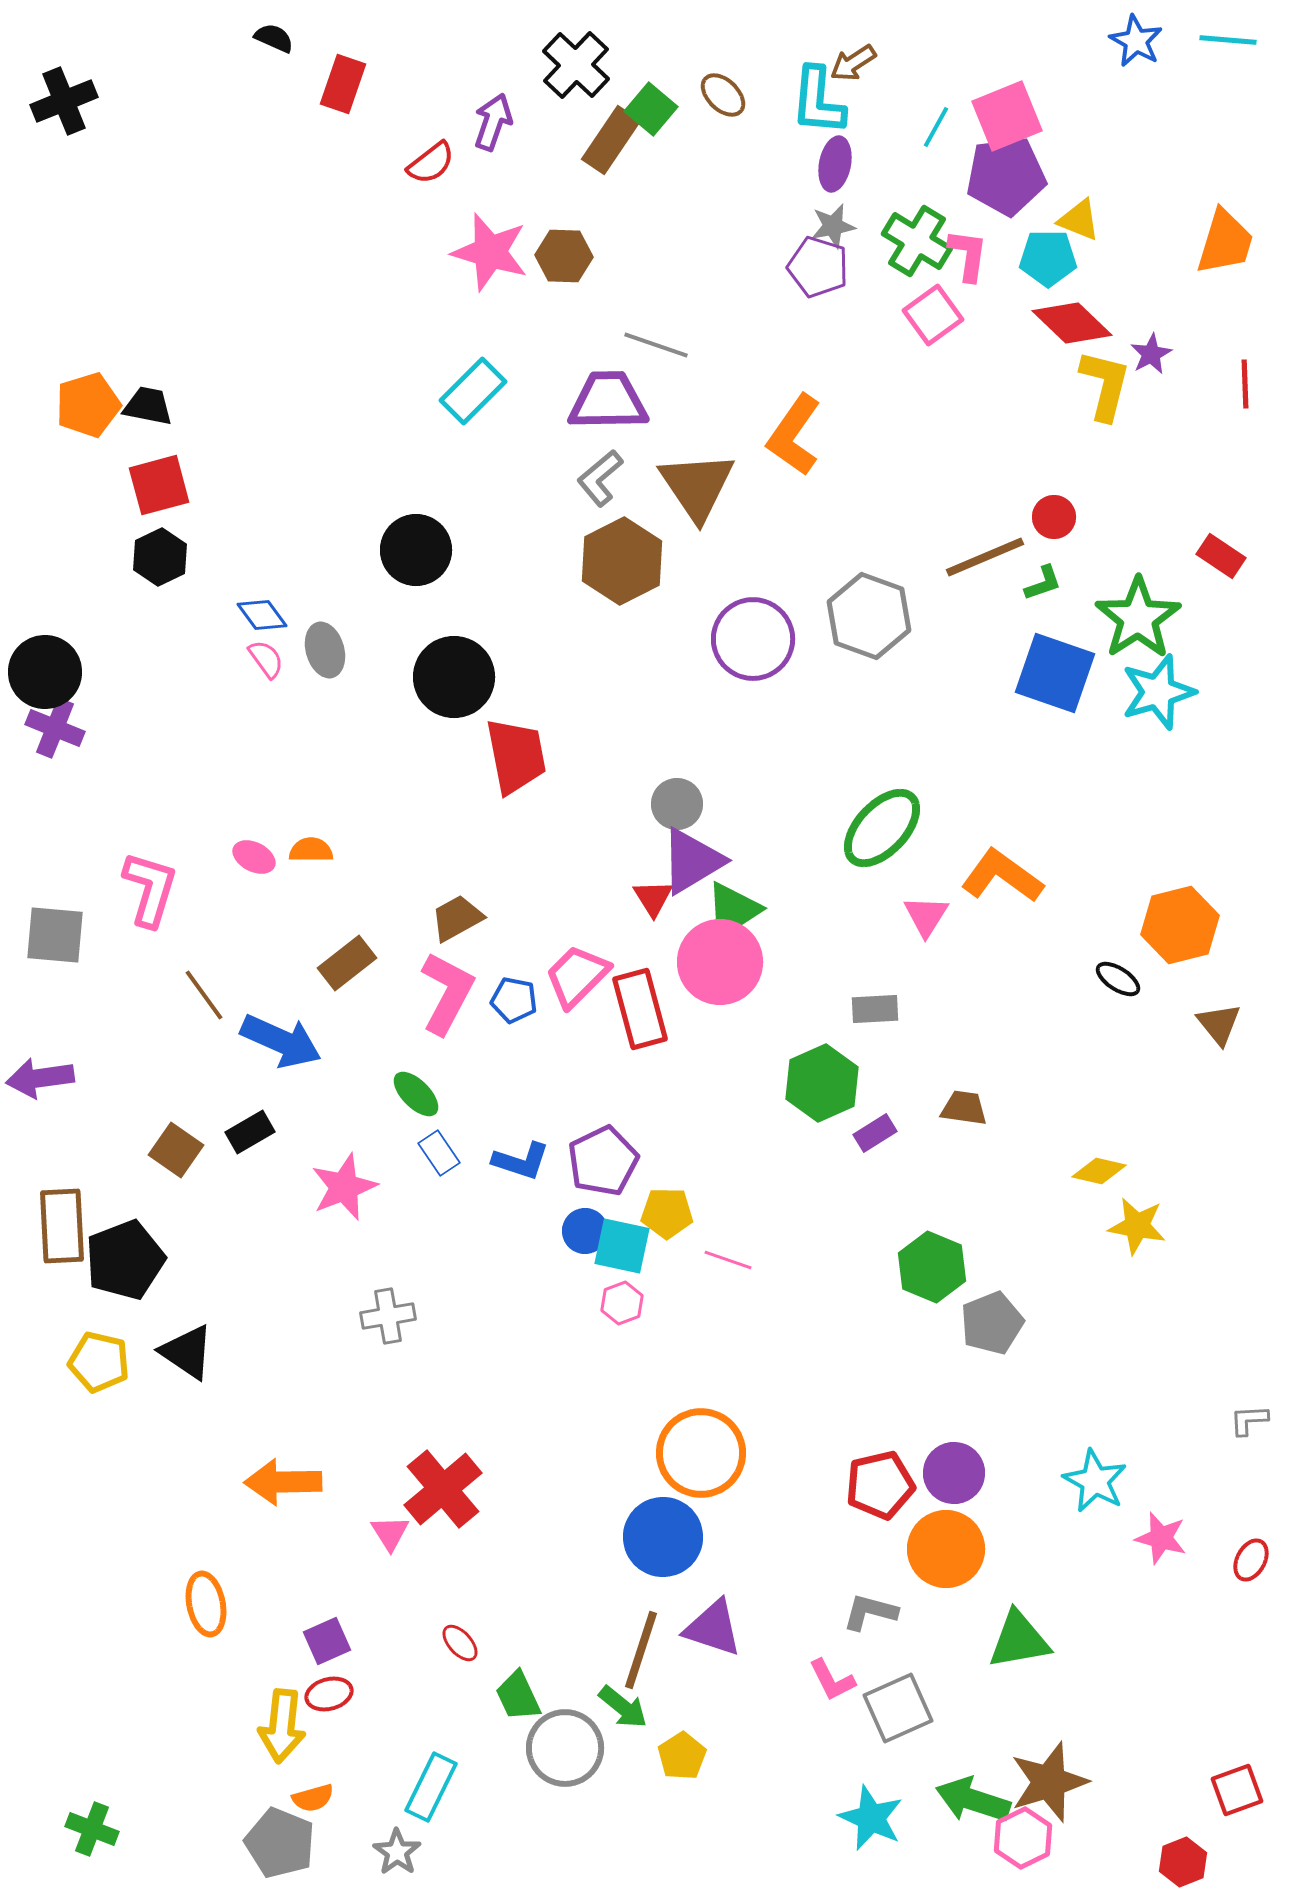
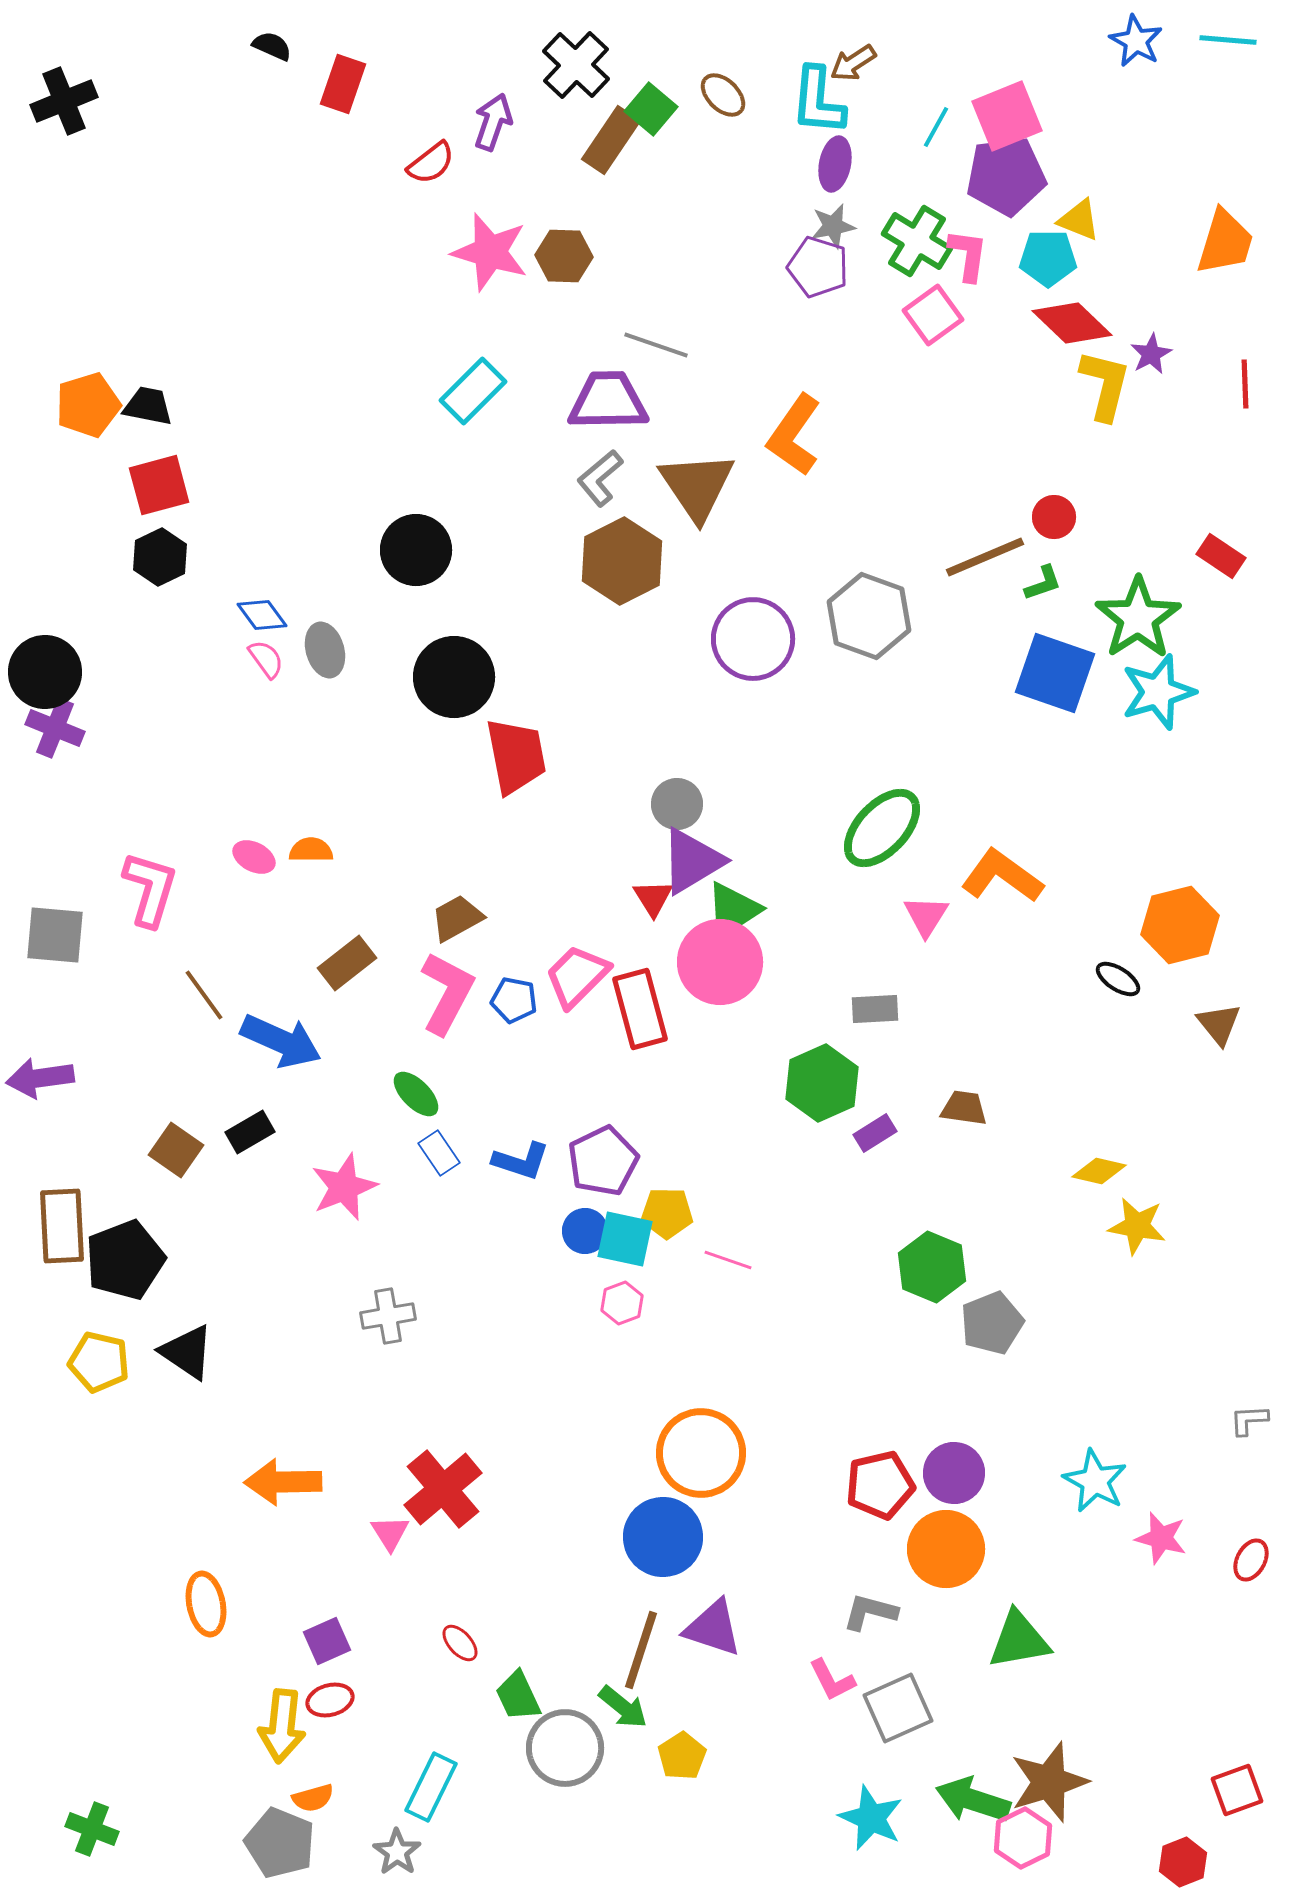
black semicircle at (274, 38): moved 2 px left, 8 px down
cyan square at (622, 1246): moved 3 px right, 7 px up
red ellipse at (329, 1694): moved 1 px right, 6 px down
